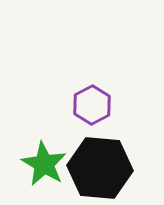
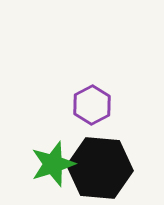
green star: moved 9 px right; rotated 24 degrees clockwise
